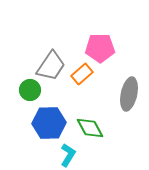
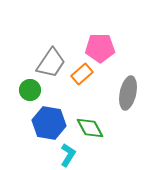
gray trapezoid: moved 3 px up
gray ellipse: moved 1 px left, 1 px up
blue hexagon: rotated 12 degrees clockwise
